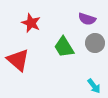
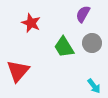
purple semicircle: moved 4 px left, 5 px up; rotated 102 degrees clockwise
gray circle: moved 3 px left
red triangle: moved 11 px down; rotated 30 degrees clockwise
